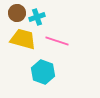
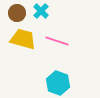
cyan cross: moved 4 px right, 6 px up; rotated 28 degrees counterclockwise
cyan hexagon: moved 15 px right, 11 px down
